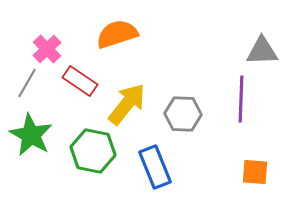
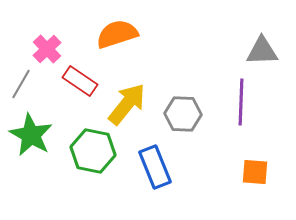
gray line: moved 6 px left, 1 px down
purple line: moved 3 px down
